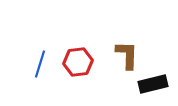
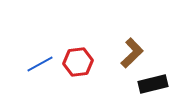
brown L-shape: moved 5 px right, 2 px up; rotated 44 degrees clockwise
blue line: rotated 44 degrees clockwise
